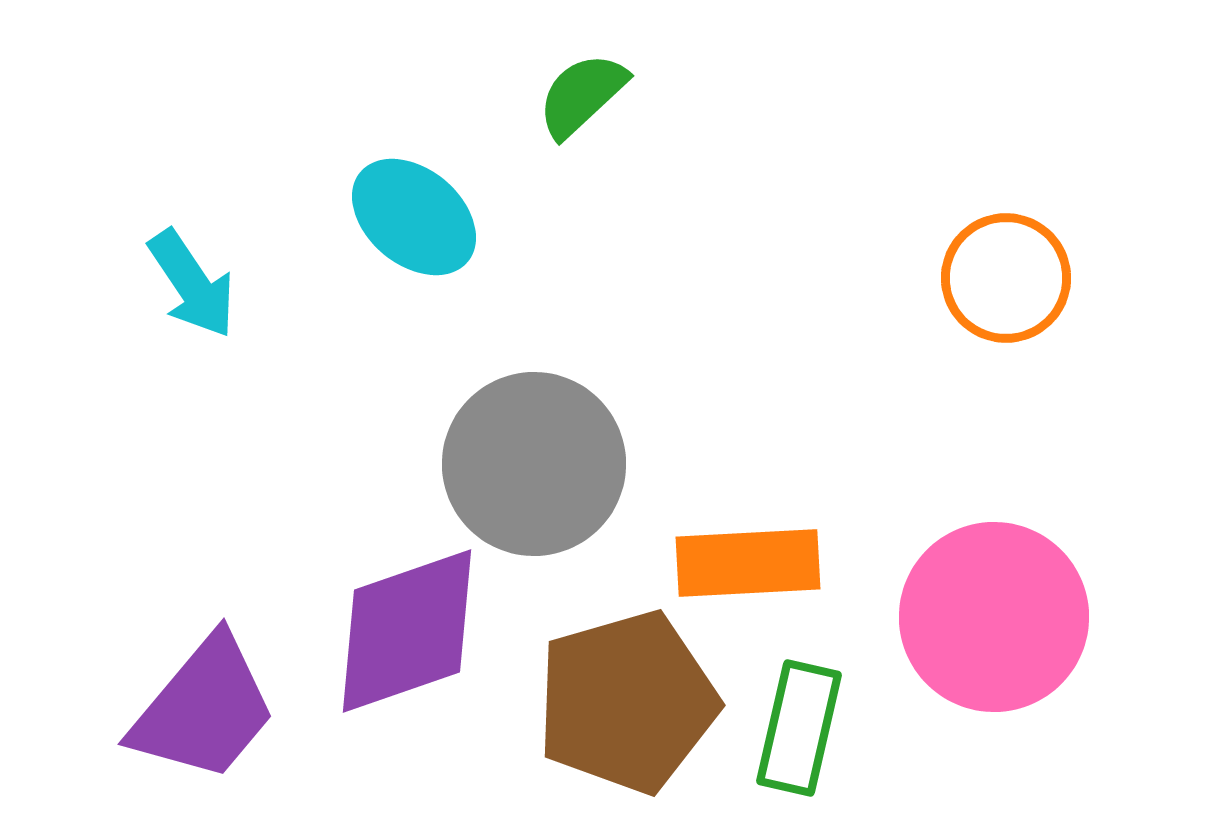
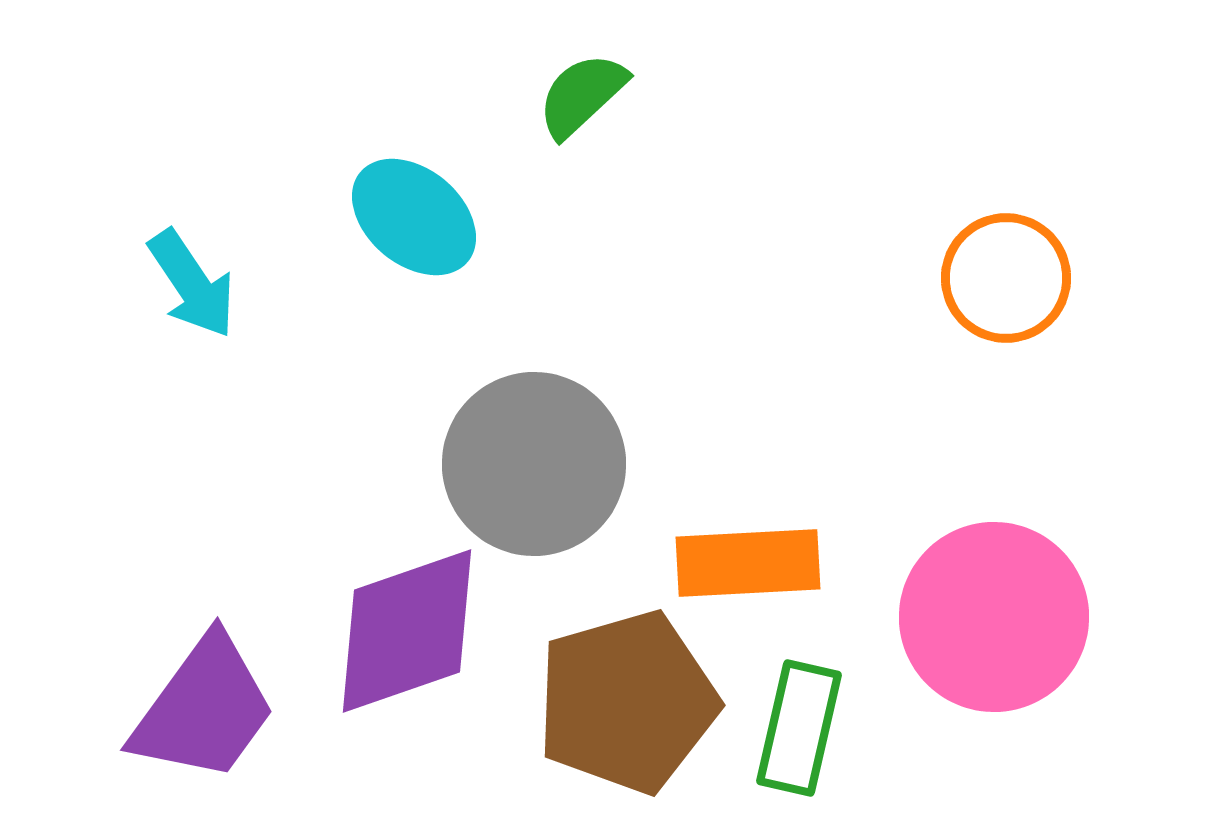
purple trapezoid: rotated 4 degrees counterclockwise
